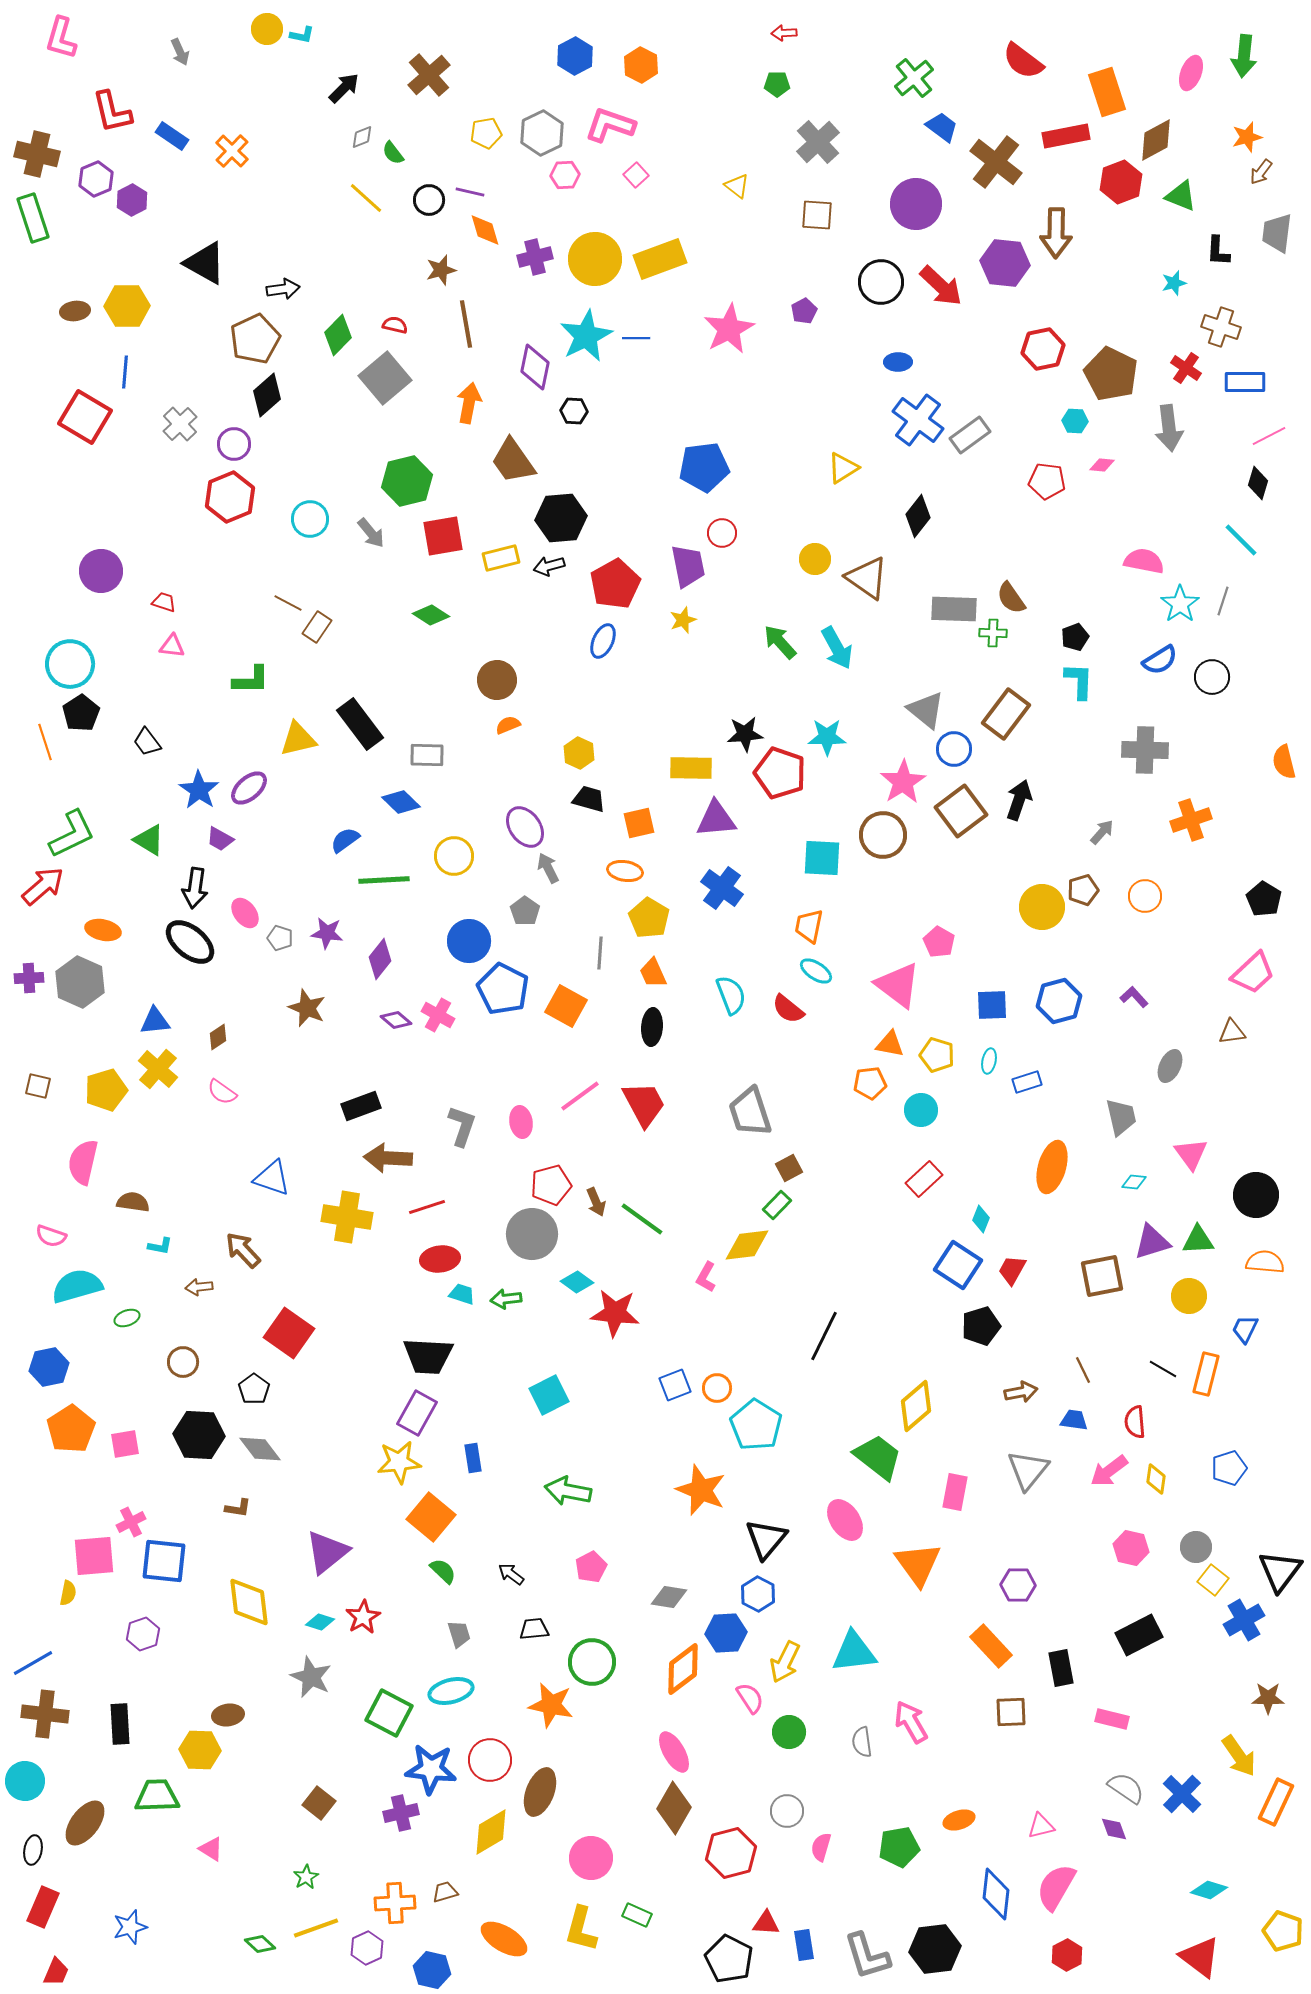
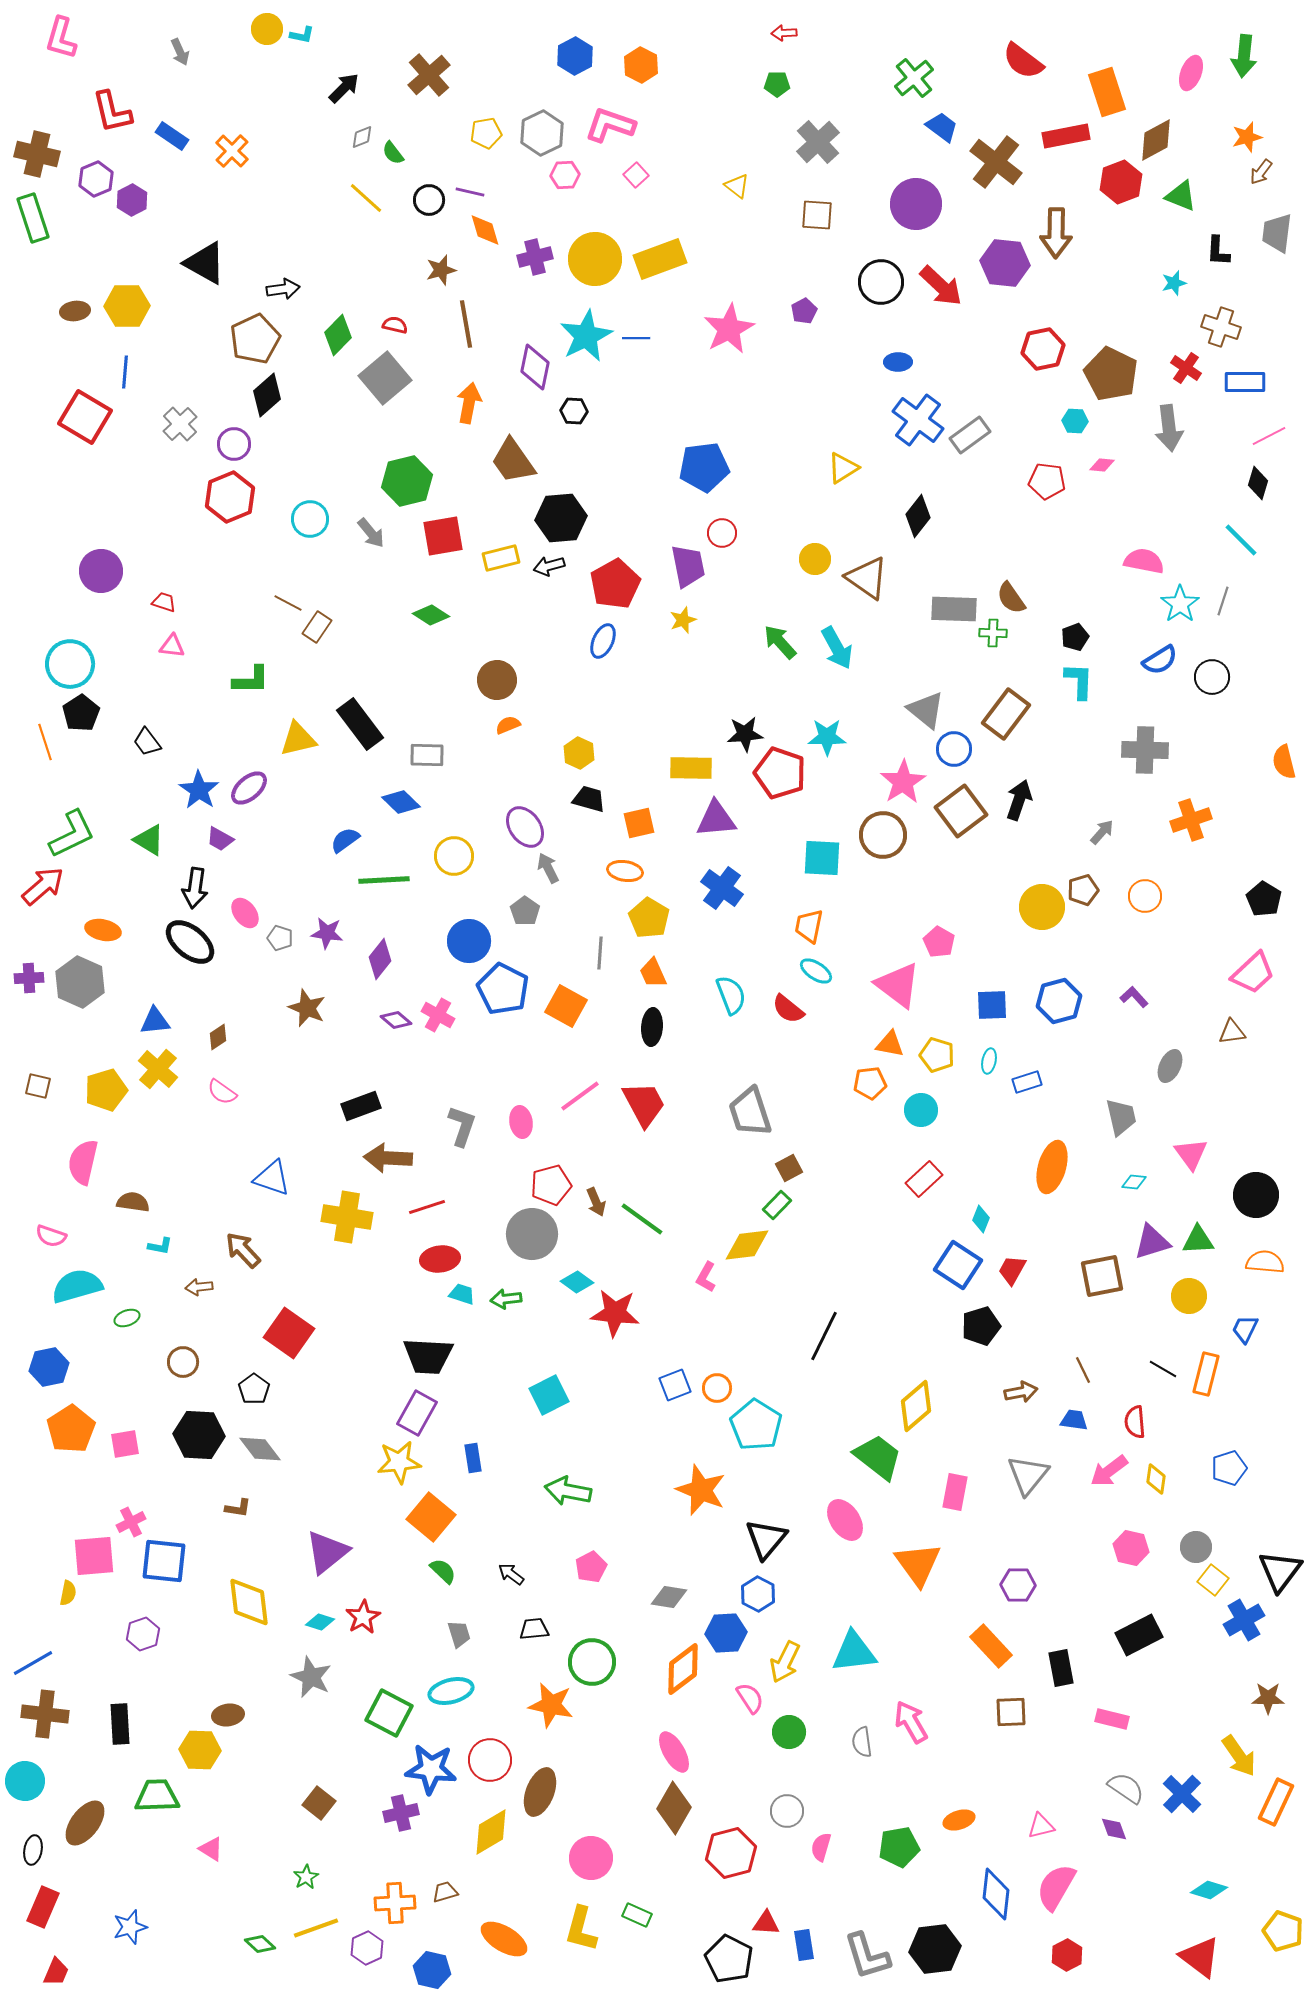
gray triangle at (1028, 1470): moved 5 px down
